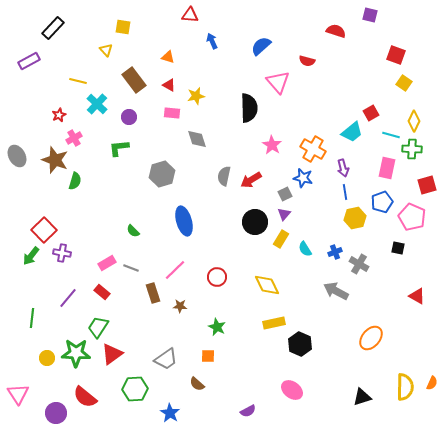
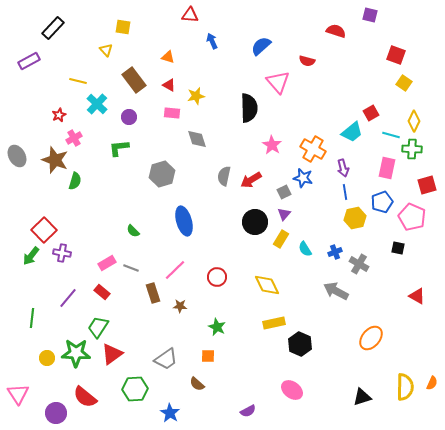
gray square at (285, 194): moved 1 px left, 2 px up
